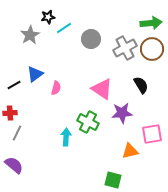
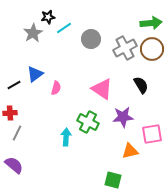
gray star: moved 3 px right, 2 px up
purple star: moved 1 px right, 4 px down
